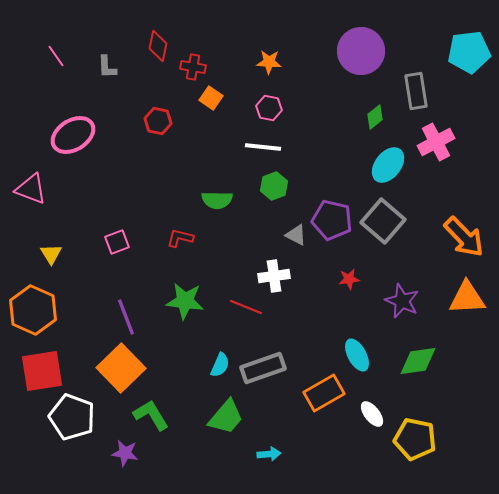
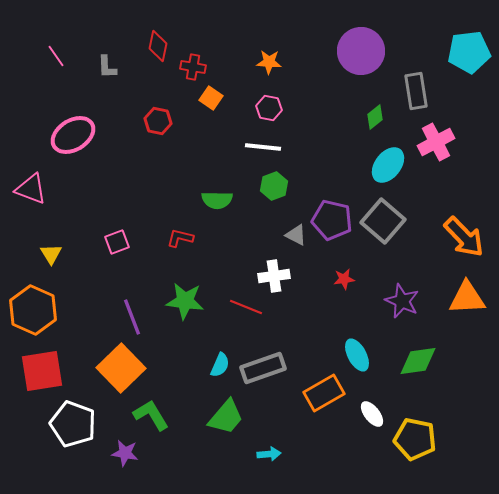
red star at (349, 279): moved 5 px left
purple line at (126, 317): moved 6 px right
white pentagon at (72, 417): moved 1 px right, 7 px down
